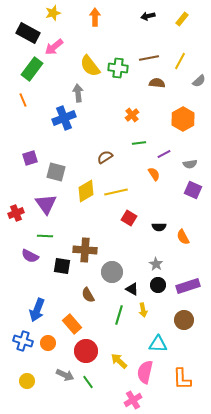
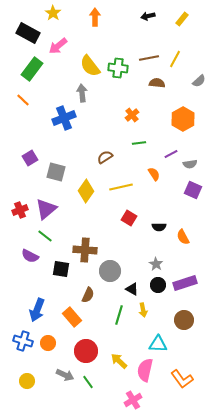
yellow star at (53, 13): rotated 21 degrees counterclockwise
pink arrow at (54, 47): moved 4 px right, 1 px up
yellow line at (180, 61): moved 5 px left, 2 px up
gray arrow at (78, 93): moved 4 px right
orange line at (23, 100): rotated 24 degrees counterclockwise
purple line at (164, 154): moved 7 px right
purple square at (30, 158): rotated 14 degrees counterclockwise
yellow diamond at (86, 191): rotated 25 degrees counterclockwise
yellow line at (116, 192): moved 5 px right, 5 px up
purple triangle at (46, 204): moved 5 px down; rotated 25 degrees clockwise
red cross at (16, 213): moved 4 px right, 3 px up
green line at (45, 236): rotated 35 degrees clockwise
black square at (62, 266): moved 1 px left, 3 px down
gray circle at (112, 272): moved 2 px left, 1 px up
purple rectangle at (188, 286): moved 3 px left, 3 px up
brown semicircle at (88, 295): rotated 126 degrees counterclockwise
orange rectangle at (72, 324): moved 7 px up
pink semicircle at (145, 372): moved 2 px up
orange L-shape at (182, 379): rotated 35 degrees counterclockwise
